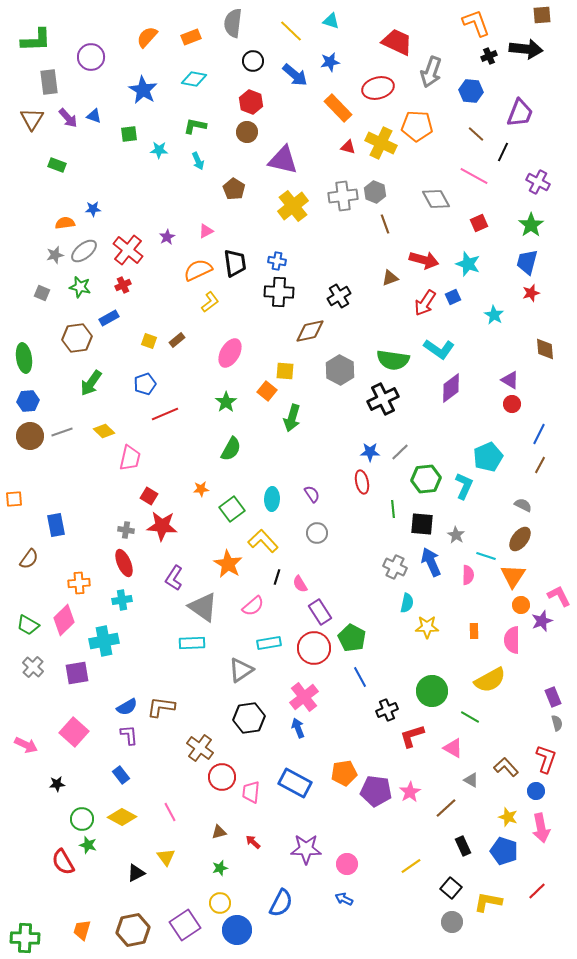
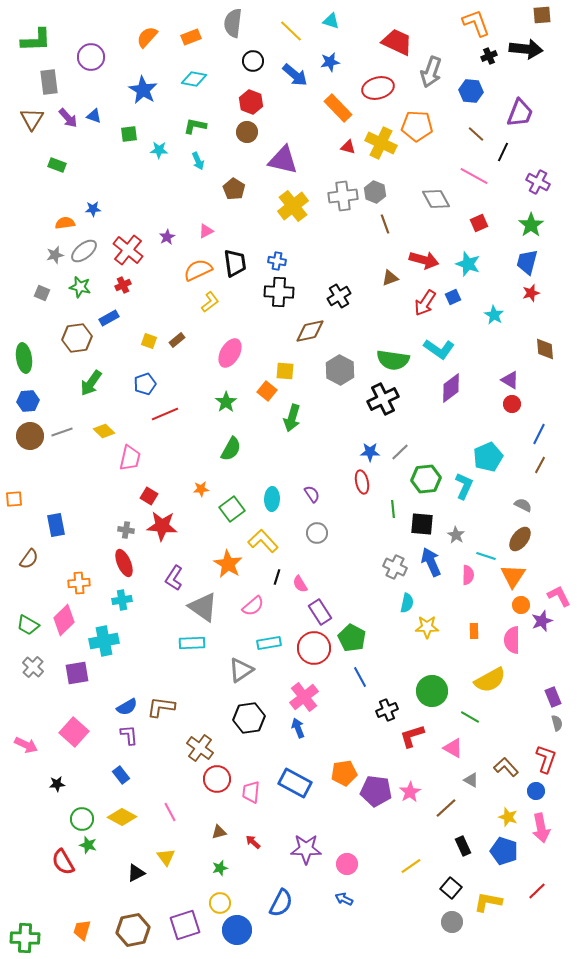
red circle at (222, 777): moved 5 px left, 2 px down
purple square at (185, 925): rotated 16 degrees clockwise
